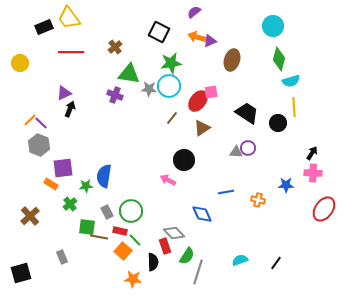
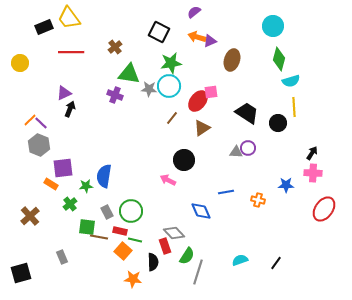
blue diamond at (202, 214): moved 1 px left, 3 px up
green line at (135, 240): rotated 32 degrees counterclockwise
